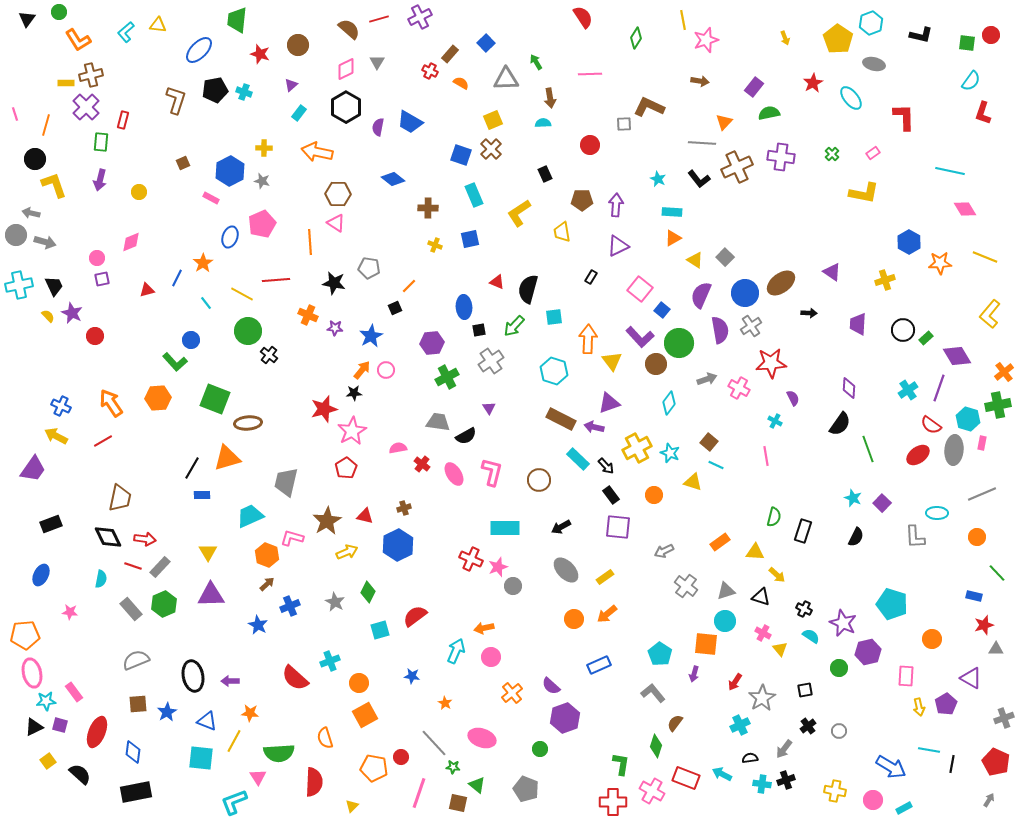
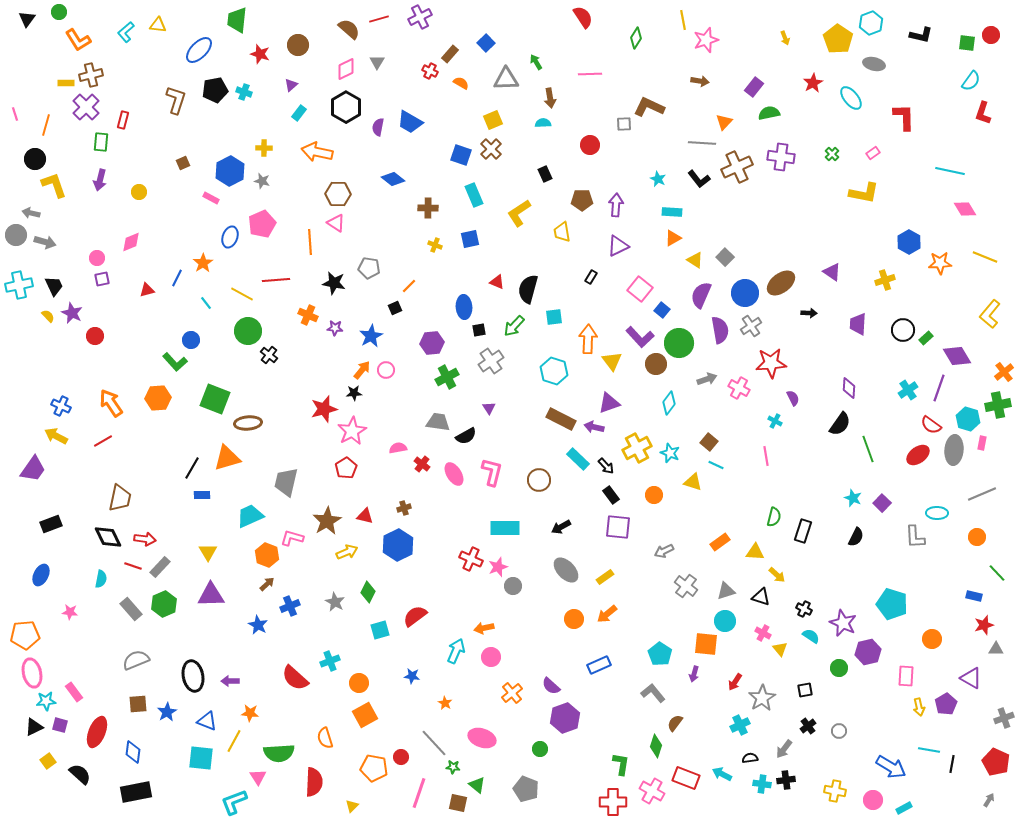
black cross at (786, 780): rotated 12 degrees clockwise
